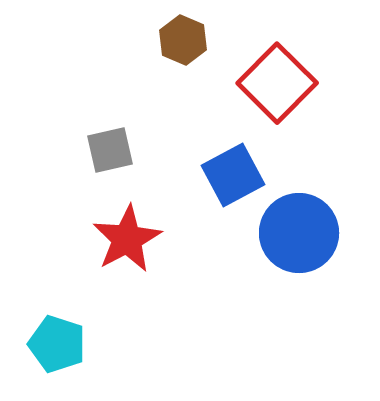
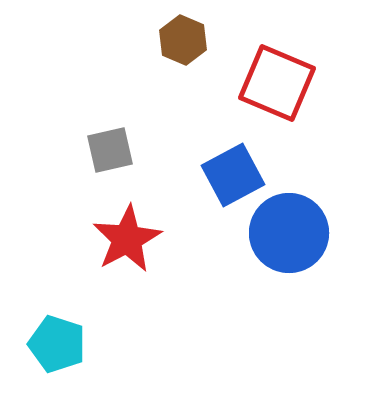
red square: rotated 22 degrees counterclockwise
blue circle: moved 10 px left
